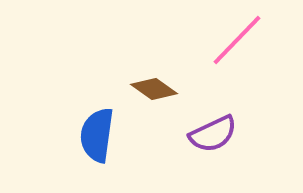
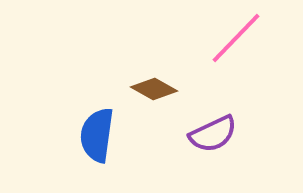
pink line: moved 1 px left, 2 px up
brown diamond: rotated 6 degrees counterclockwise
